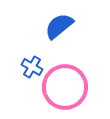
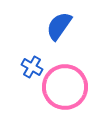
blue semicircle: rotated 16 degrees counterclockwise
